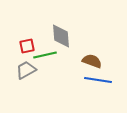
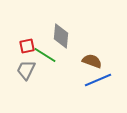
gray diamond: rotated 10 degrees clockwise
green line: rotated 45 degrees clockwise
gray trapezoid: rotated 35 degrees counterclockwise
blue line: rotated 32 degrees counterclockwise
